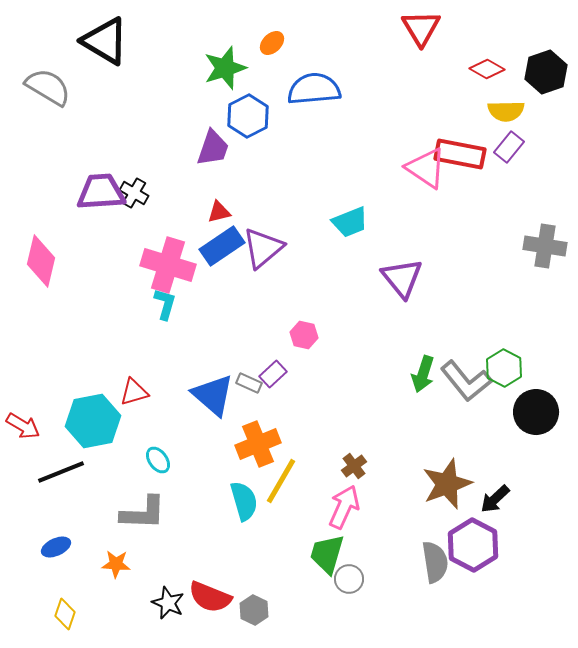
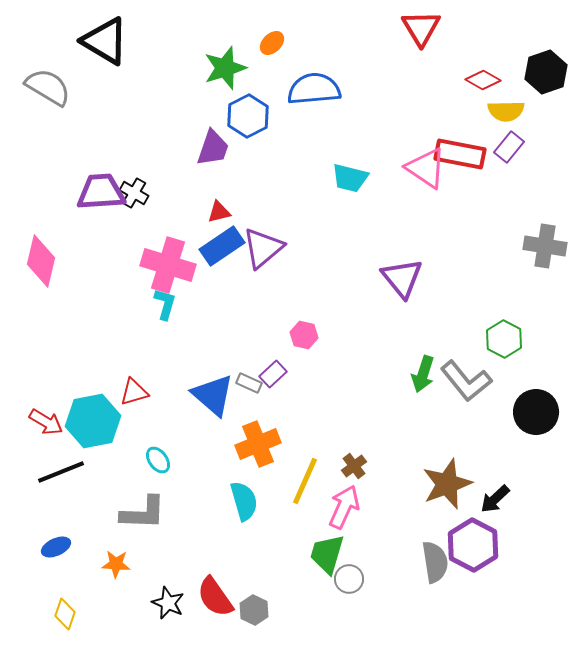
red diamond at (487, 69): moved 4 px left, 11 px down
cyan trapezoid at (350, 222): moved 44 px up; rotated 36 degrees clockwise
green hexagon at (504, 368): moved 29 px up
red arrow at (23, 426): moved 23 px right, 4 px up
yellow line at (281, 481): moved 24 px right; rotated 6 degrees counterclockwise
red semicircle at (210, 597): moved 5 px right; rotated 33 degrees clockwise
